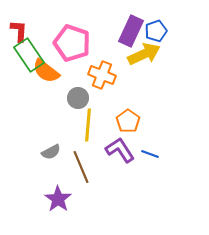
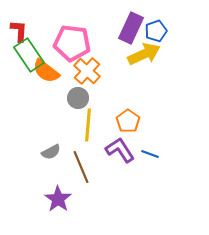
purple rectangle: moved 3 px up
pink pentagon: rotated 12 degrees counterclockwise
orange cross: moved 15 px left, 4 px up; rotated 20 degrees clockwise
